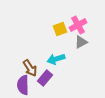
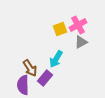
cyan arrow: rotated 42 degrees counterclockwise
